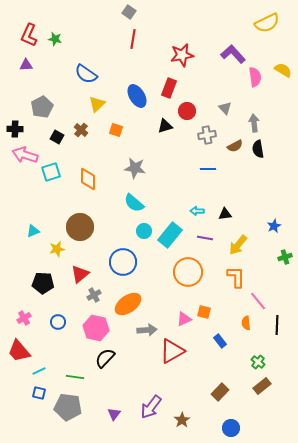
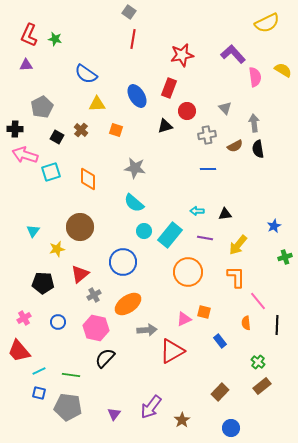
yellow triangle at (97, 104): rotated 42 degrees clockwise
cyan triangle at (33, 231): rotated 32 degrees counterclockwise
green line at (75, 377): moved 4 px left, 2 px up
